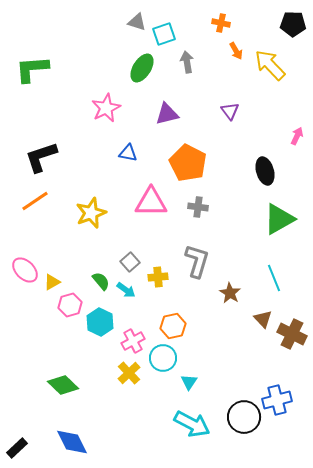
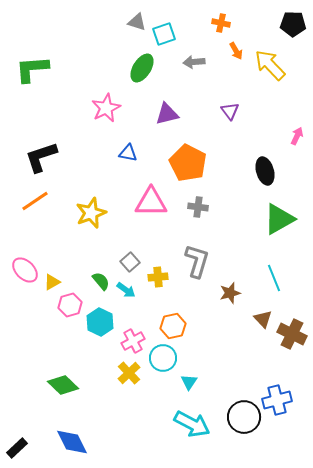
gray arrow at (187, 62): moved 7 px right; rotated 85 degrees counterclockwise
brown star at (230, 293): rotated 25 degrees clockwise
